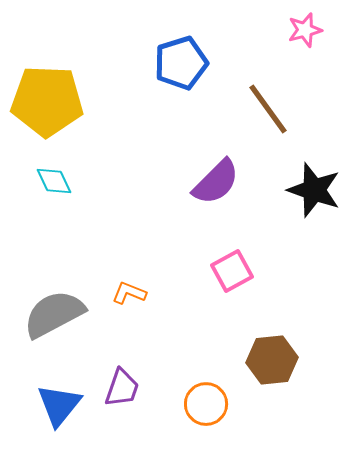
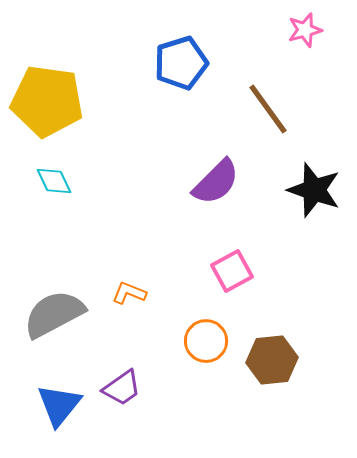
yellow pentagon: rotated 6 degrees clockwise
purple trapezoid: rotated 36 degrees clockwise
orange circle: moved 63 px up
